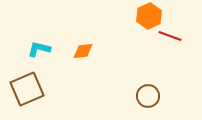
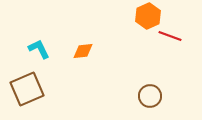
orange hexagon: moved 1 px left
cyan L-shape: rotated 50 degrees clockwise
brown circle: moved 2 px right
